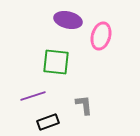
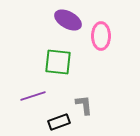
purple ellipse: rotated 16 degrees clockwise
pink ellipse: rotated 16 degrees counterclockwise
green square: moved 2 px right
black rectangle: moved 11 px right
